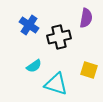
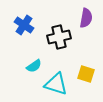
blue cross: moved 5 px left
yellow square: moved 3 px left, 4 px down
